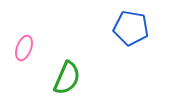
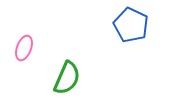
blue pentagon: moved 3 px up; rotated 16 degrees clockwise
